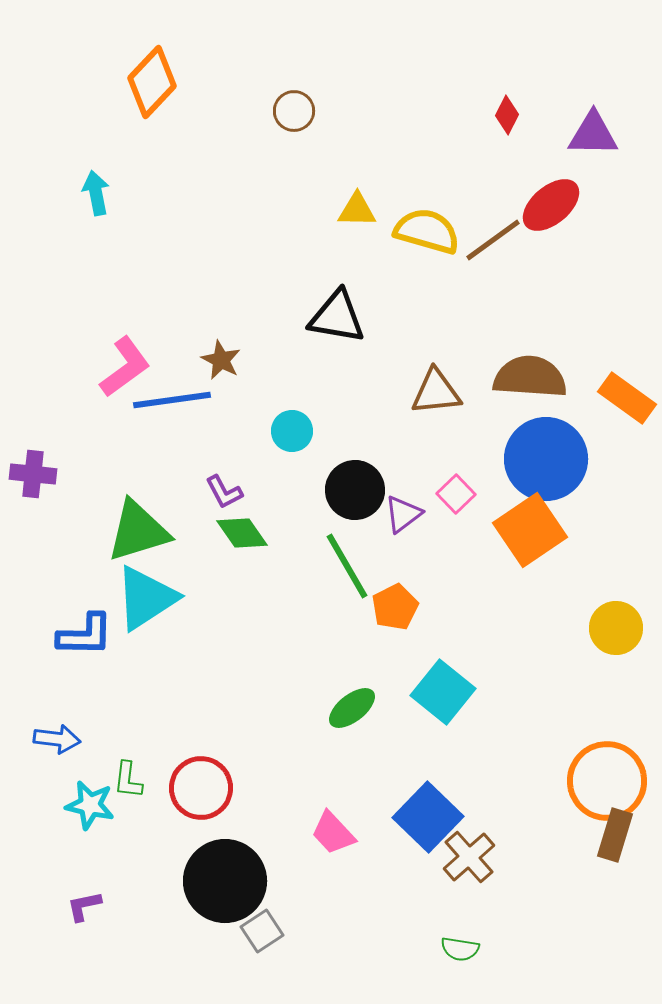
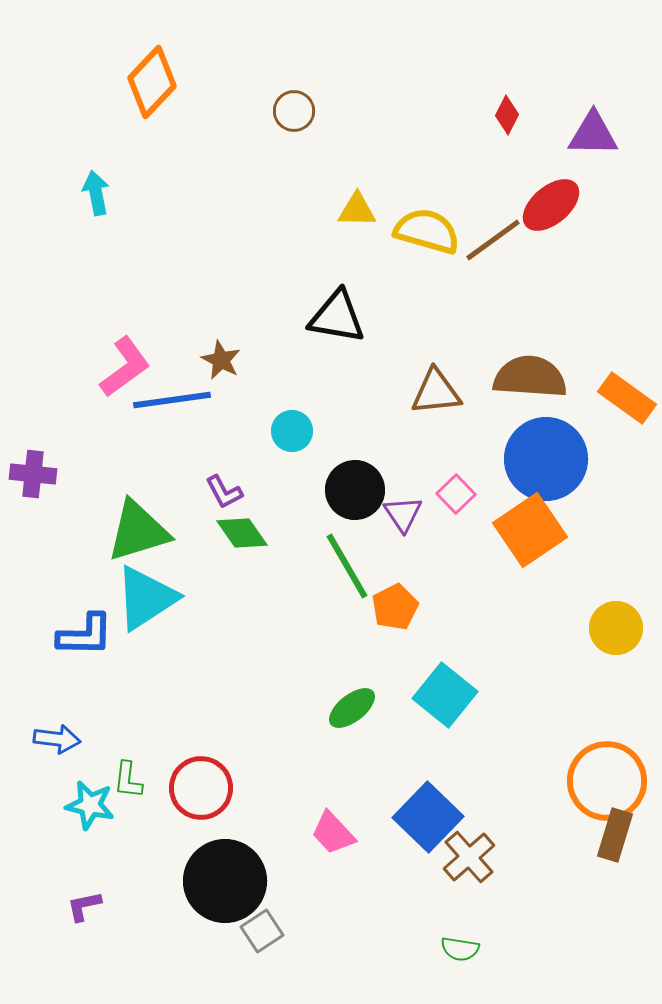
purple triangle at (403, 514): rotated 27 degrees counterclockwise
cyan square at (443, 692): moved 2 px right, 3 px down
